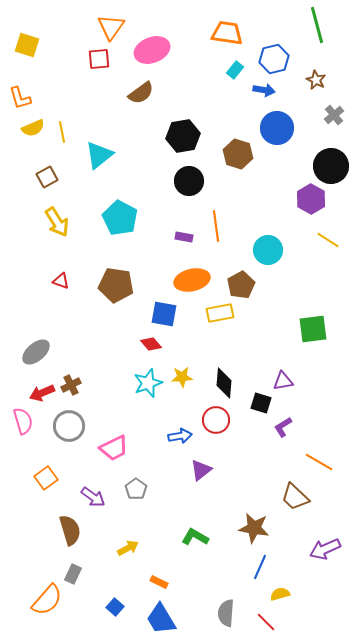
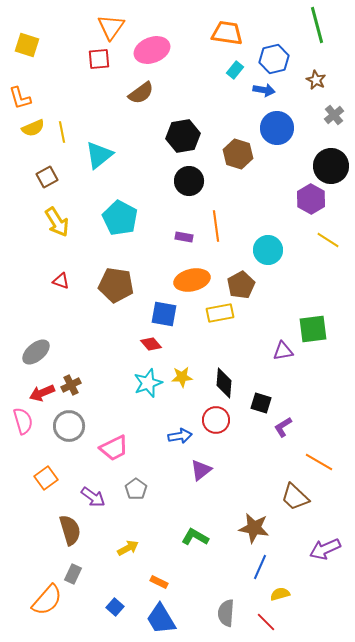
purple triangle at (283, 381): moved 30 px up
